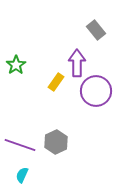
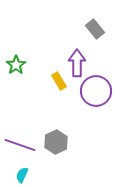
gray rectangle: moved 1 px left, 1 px up
yellow rectangle: moved 3 px right, 1 px up; rotated 66 degrees counterclockwise
